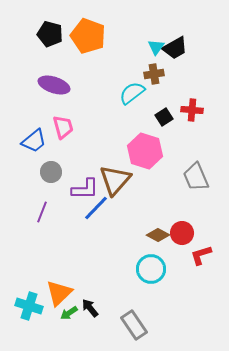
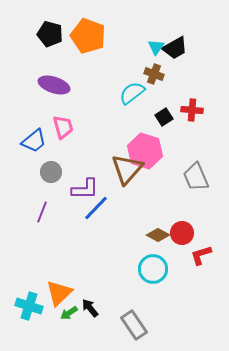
brown cross: rotated 30 degrees clockwise
brown triangle: moved 12 px right, 11 px up
cyan circle: moved 2 px right
